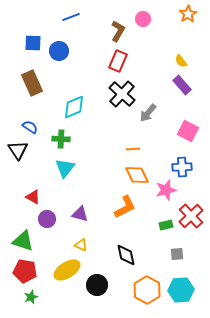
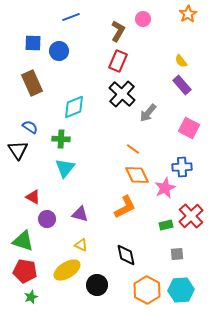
pink square: moved 1 px right, 3 px up
orange line: rotated 40 degrees clockwise
pink star: moved 1 px left, 2 px up; rotated 10 degrees counterclockwise
